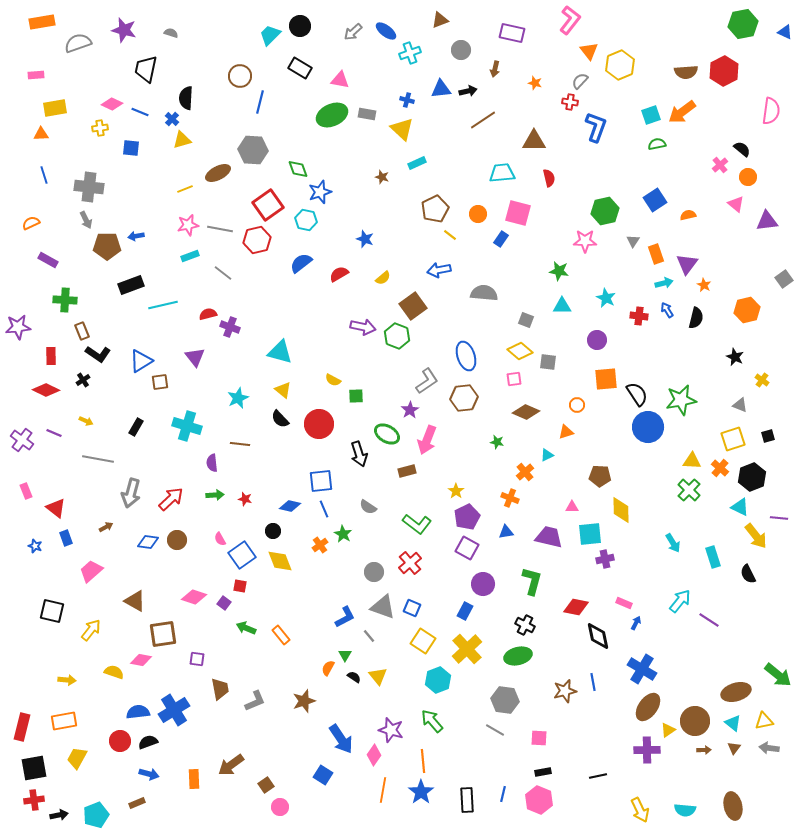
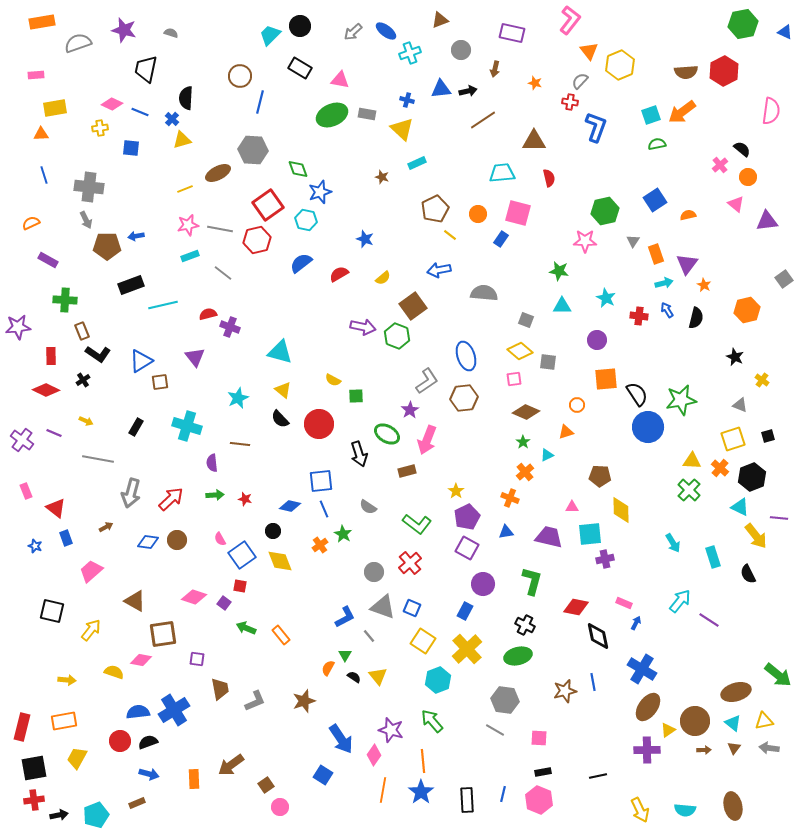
green star at (497, 442): moved 26 px right; rotated 24 degrees clockwise
